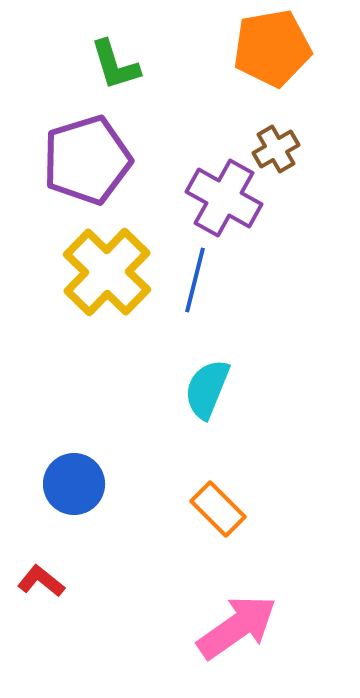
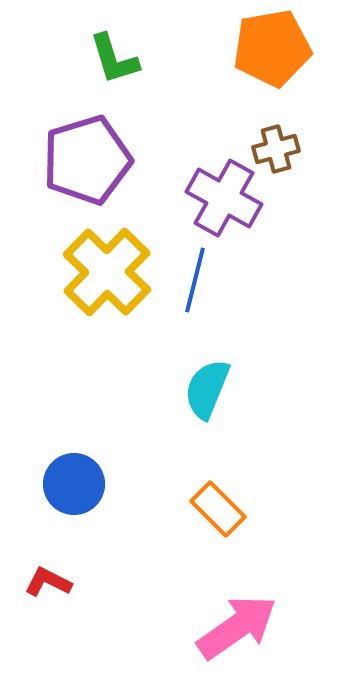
green L-shape: moved 1 px left, 6 px up
brown cross: rotated 15 degrees clockwise
red L-shape: moved 7 px right, 1 px down; rotated 12 degrees counterclockwise
